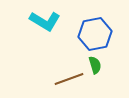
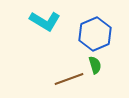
blue hexagon: rotated 12 degrees counterclockwise
